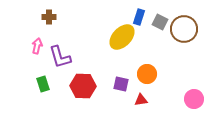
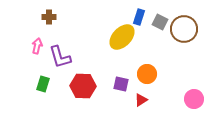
green rectangle: rotated 35 degrees clockwise
red triangle: rotated 24 degrees counterclockwise
